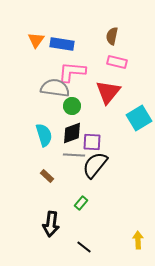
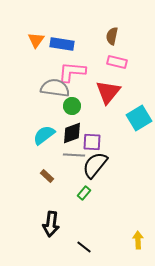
cyan semicircle: rotated 110 degrees counterclockwise
green rectangle: moved 3 px right, 10 px up
